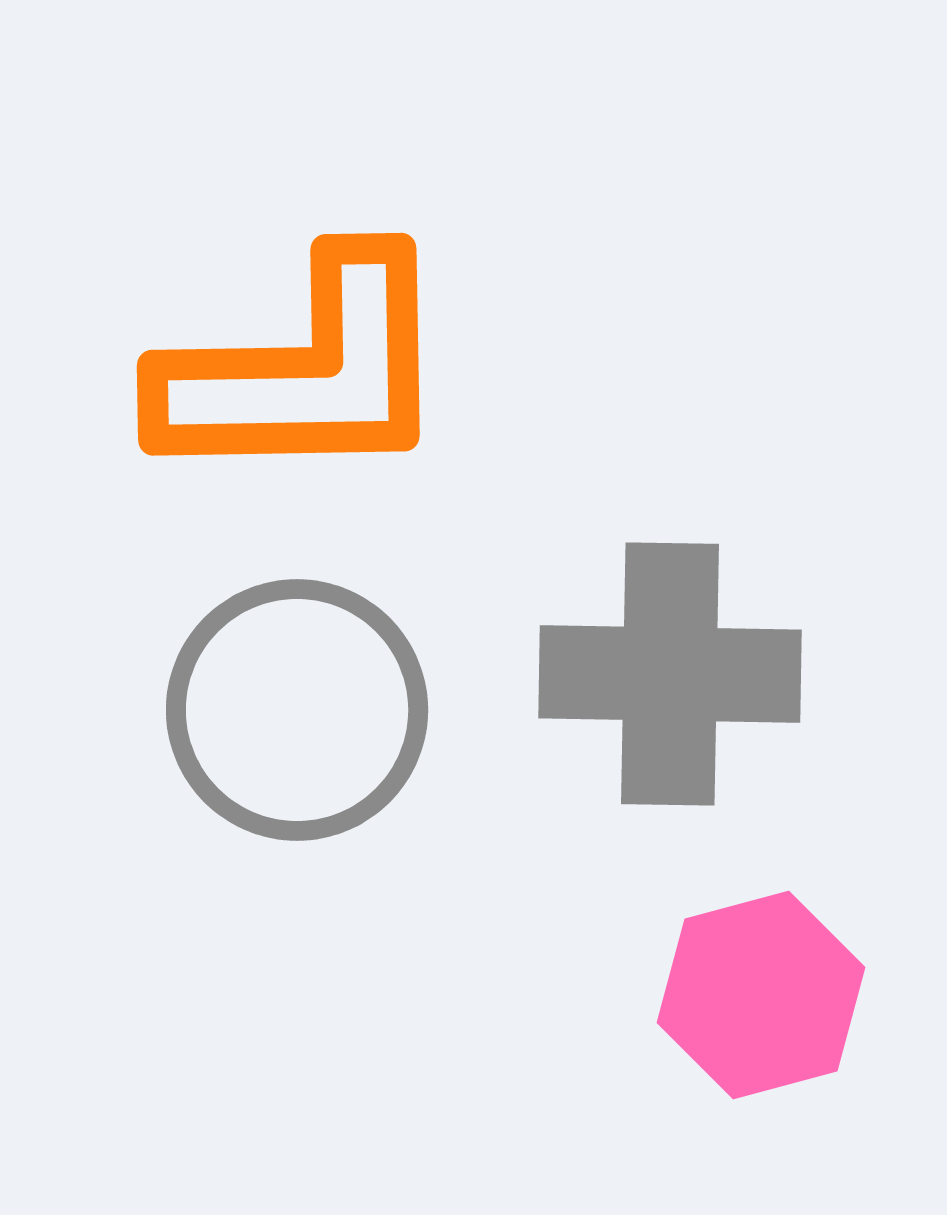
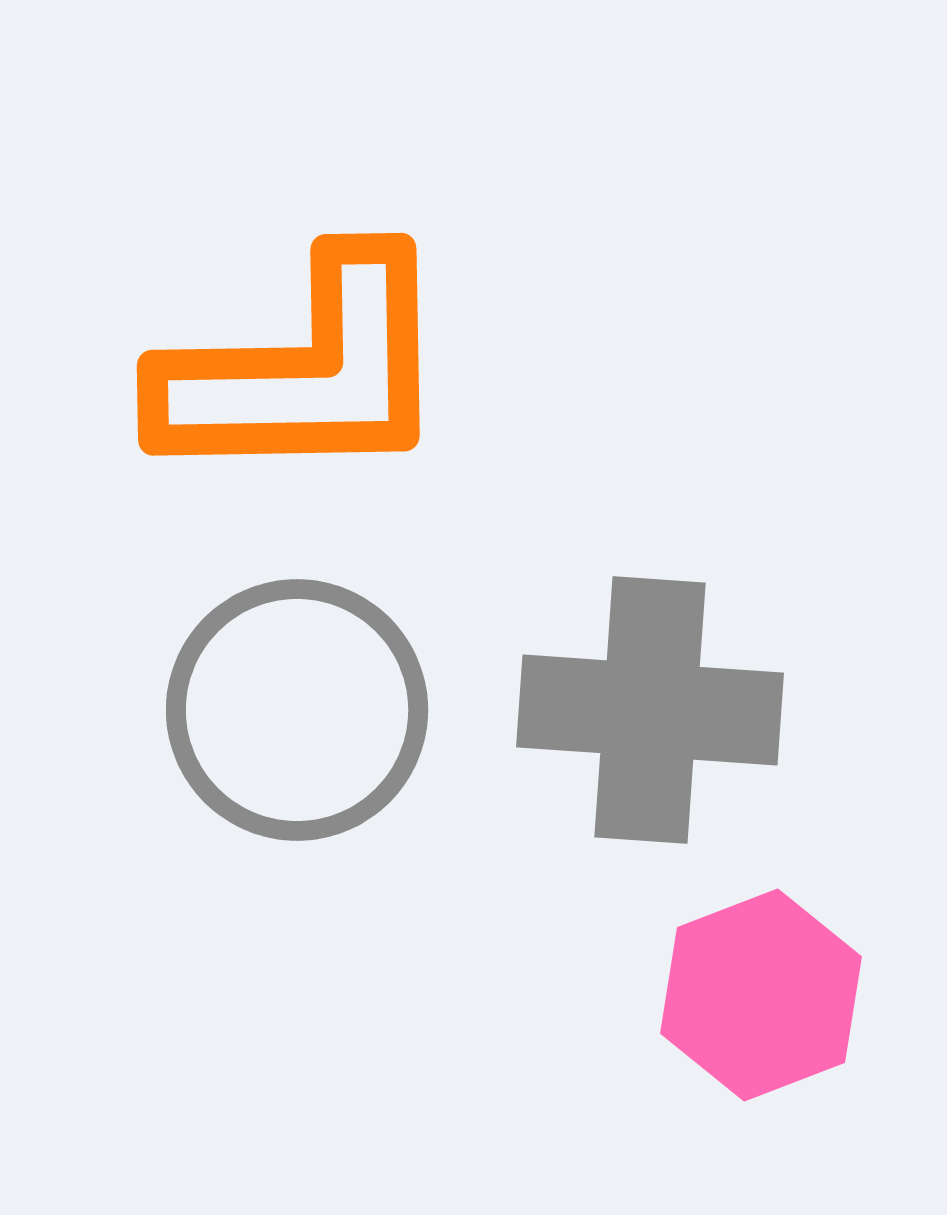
gray cross: moved 20 px left, 36 px down; rotated 3 degrees clockwise
pink hexagon: rotated 6 degrees counterclockwise
